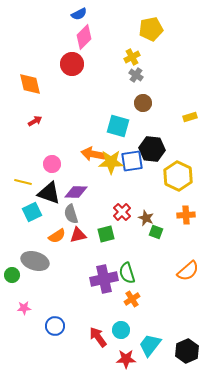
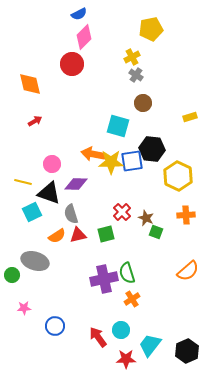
purple diamond at (76, 192): moved 8 px up
